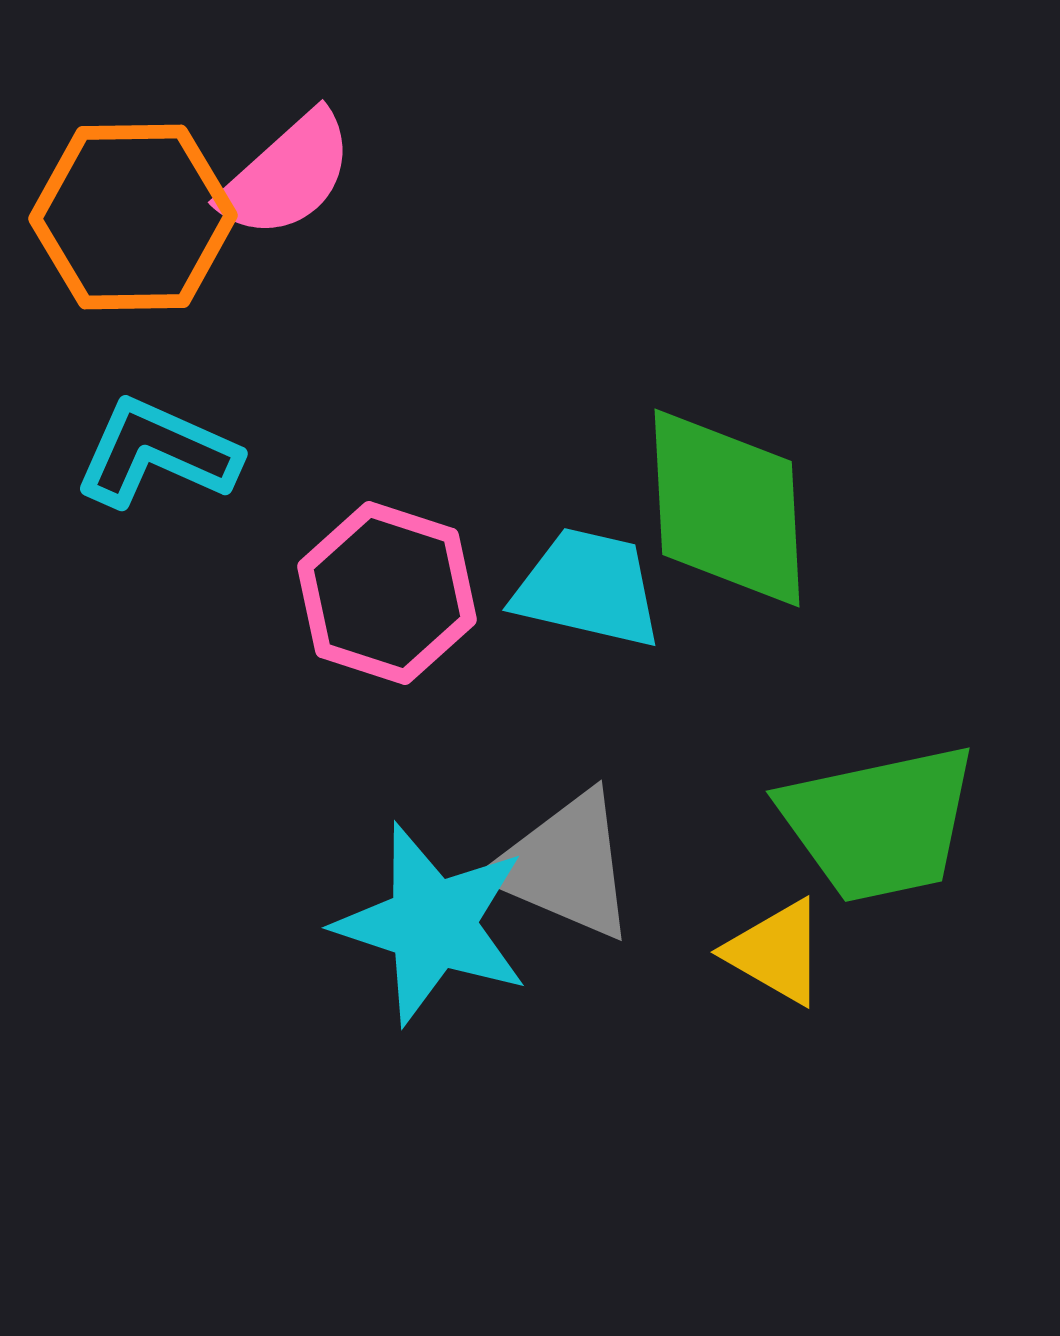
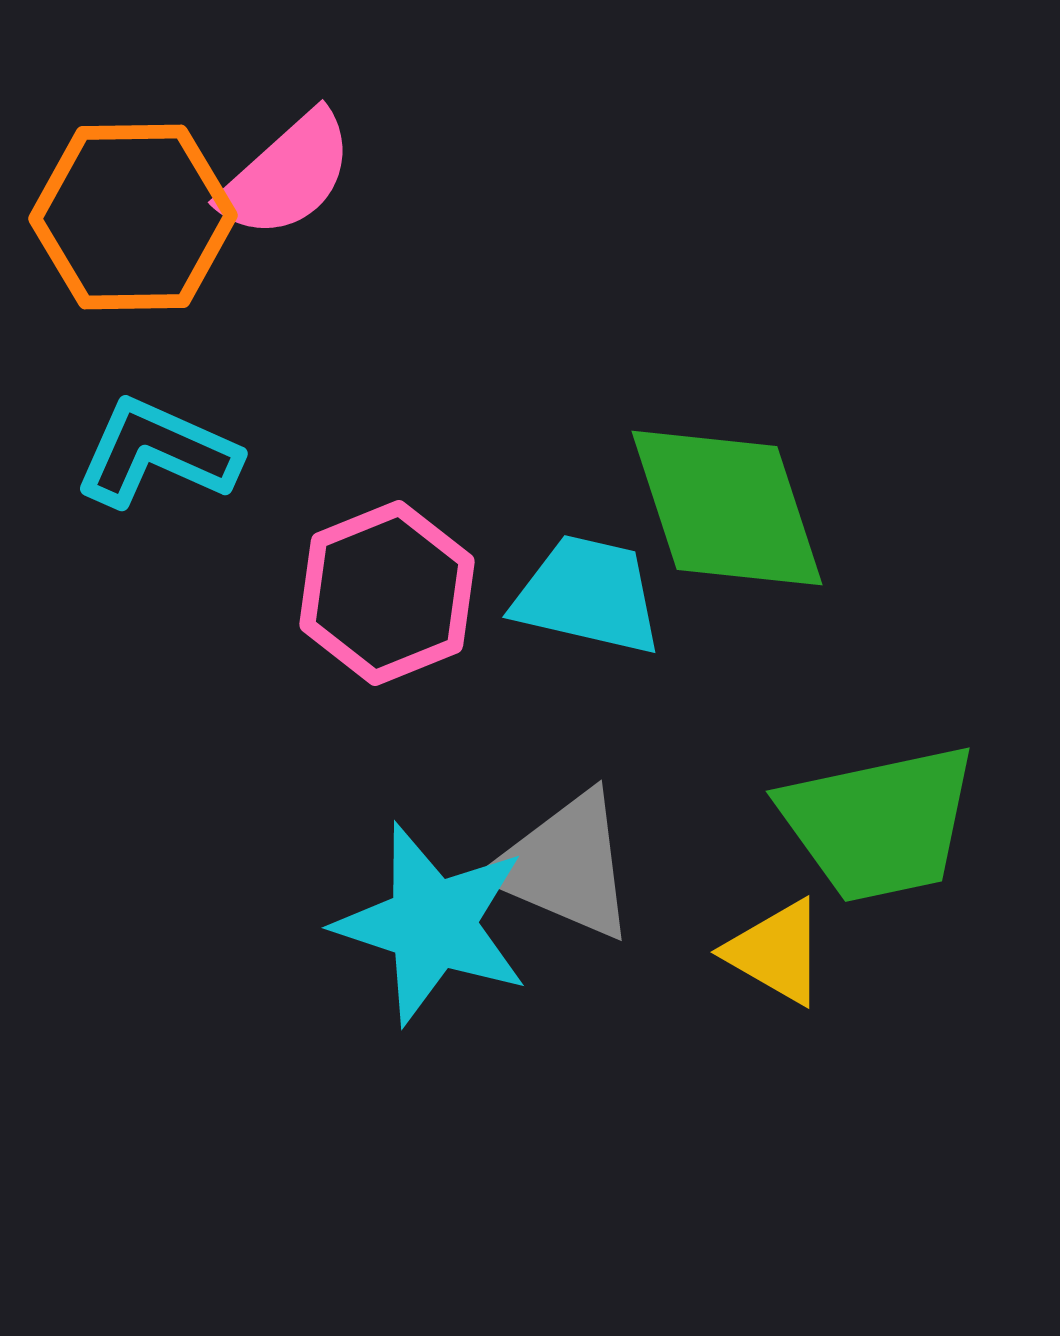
green diamond: rotated 15 degrees counterclockwise
cyan trapezoid: moved 7 px down
pink hexagon: rotated 20 degrees clockwise
